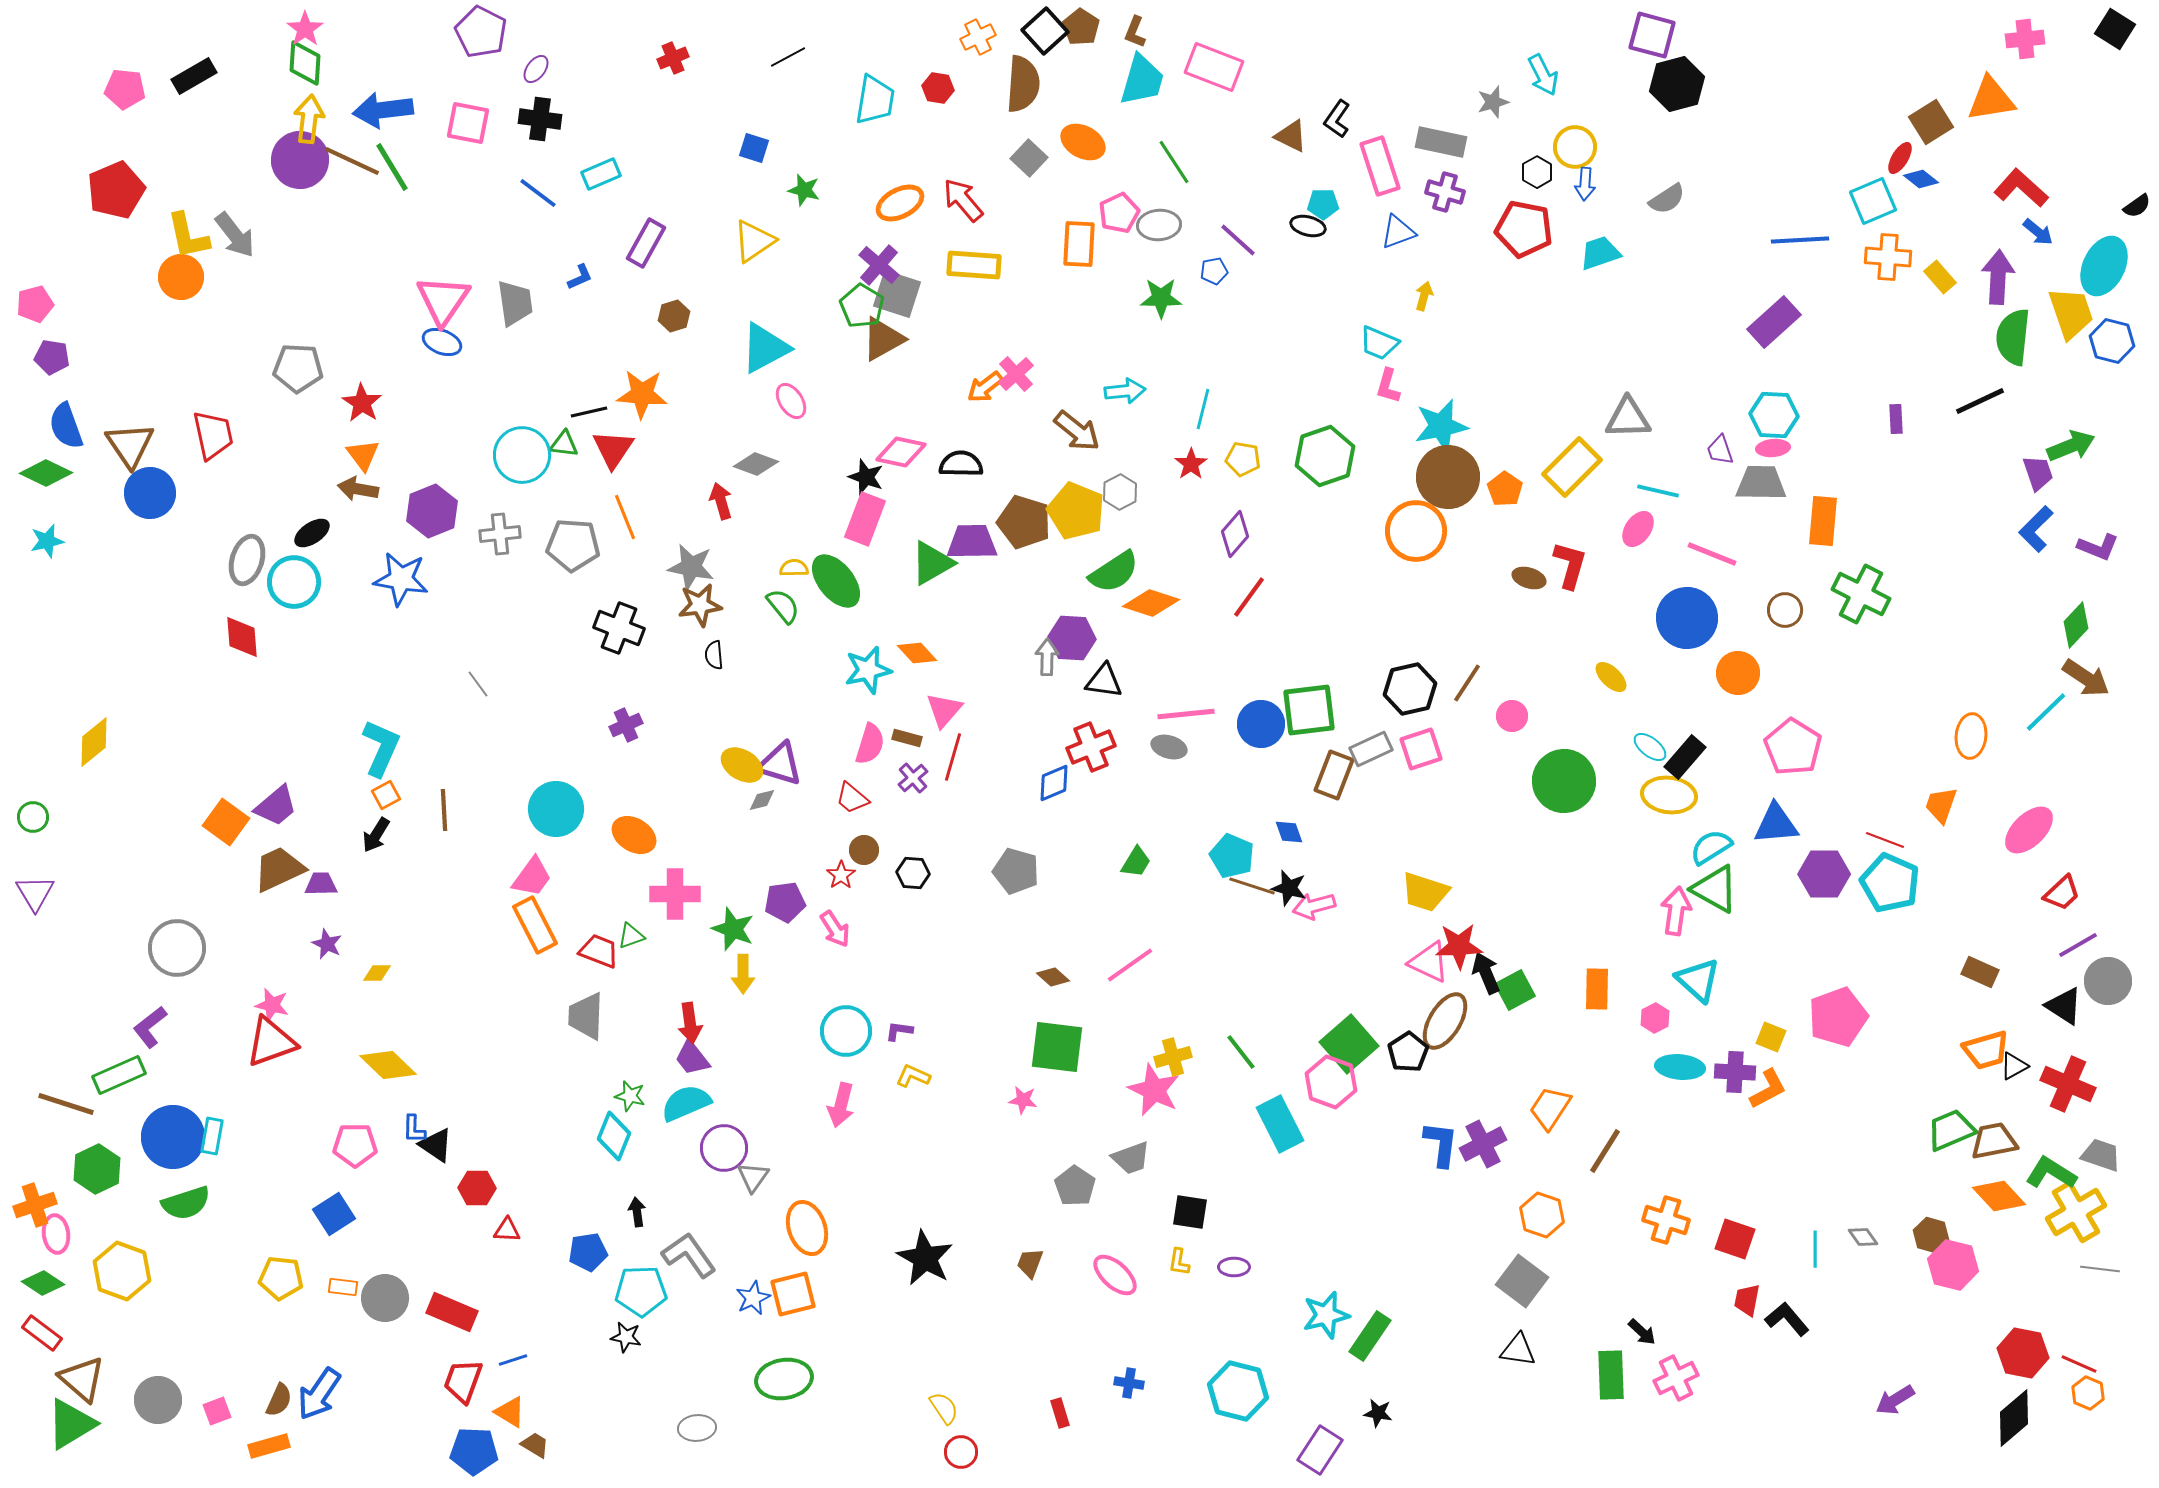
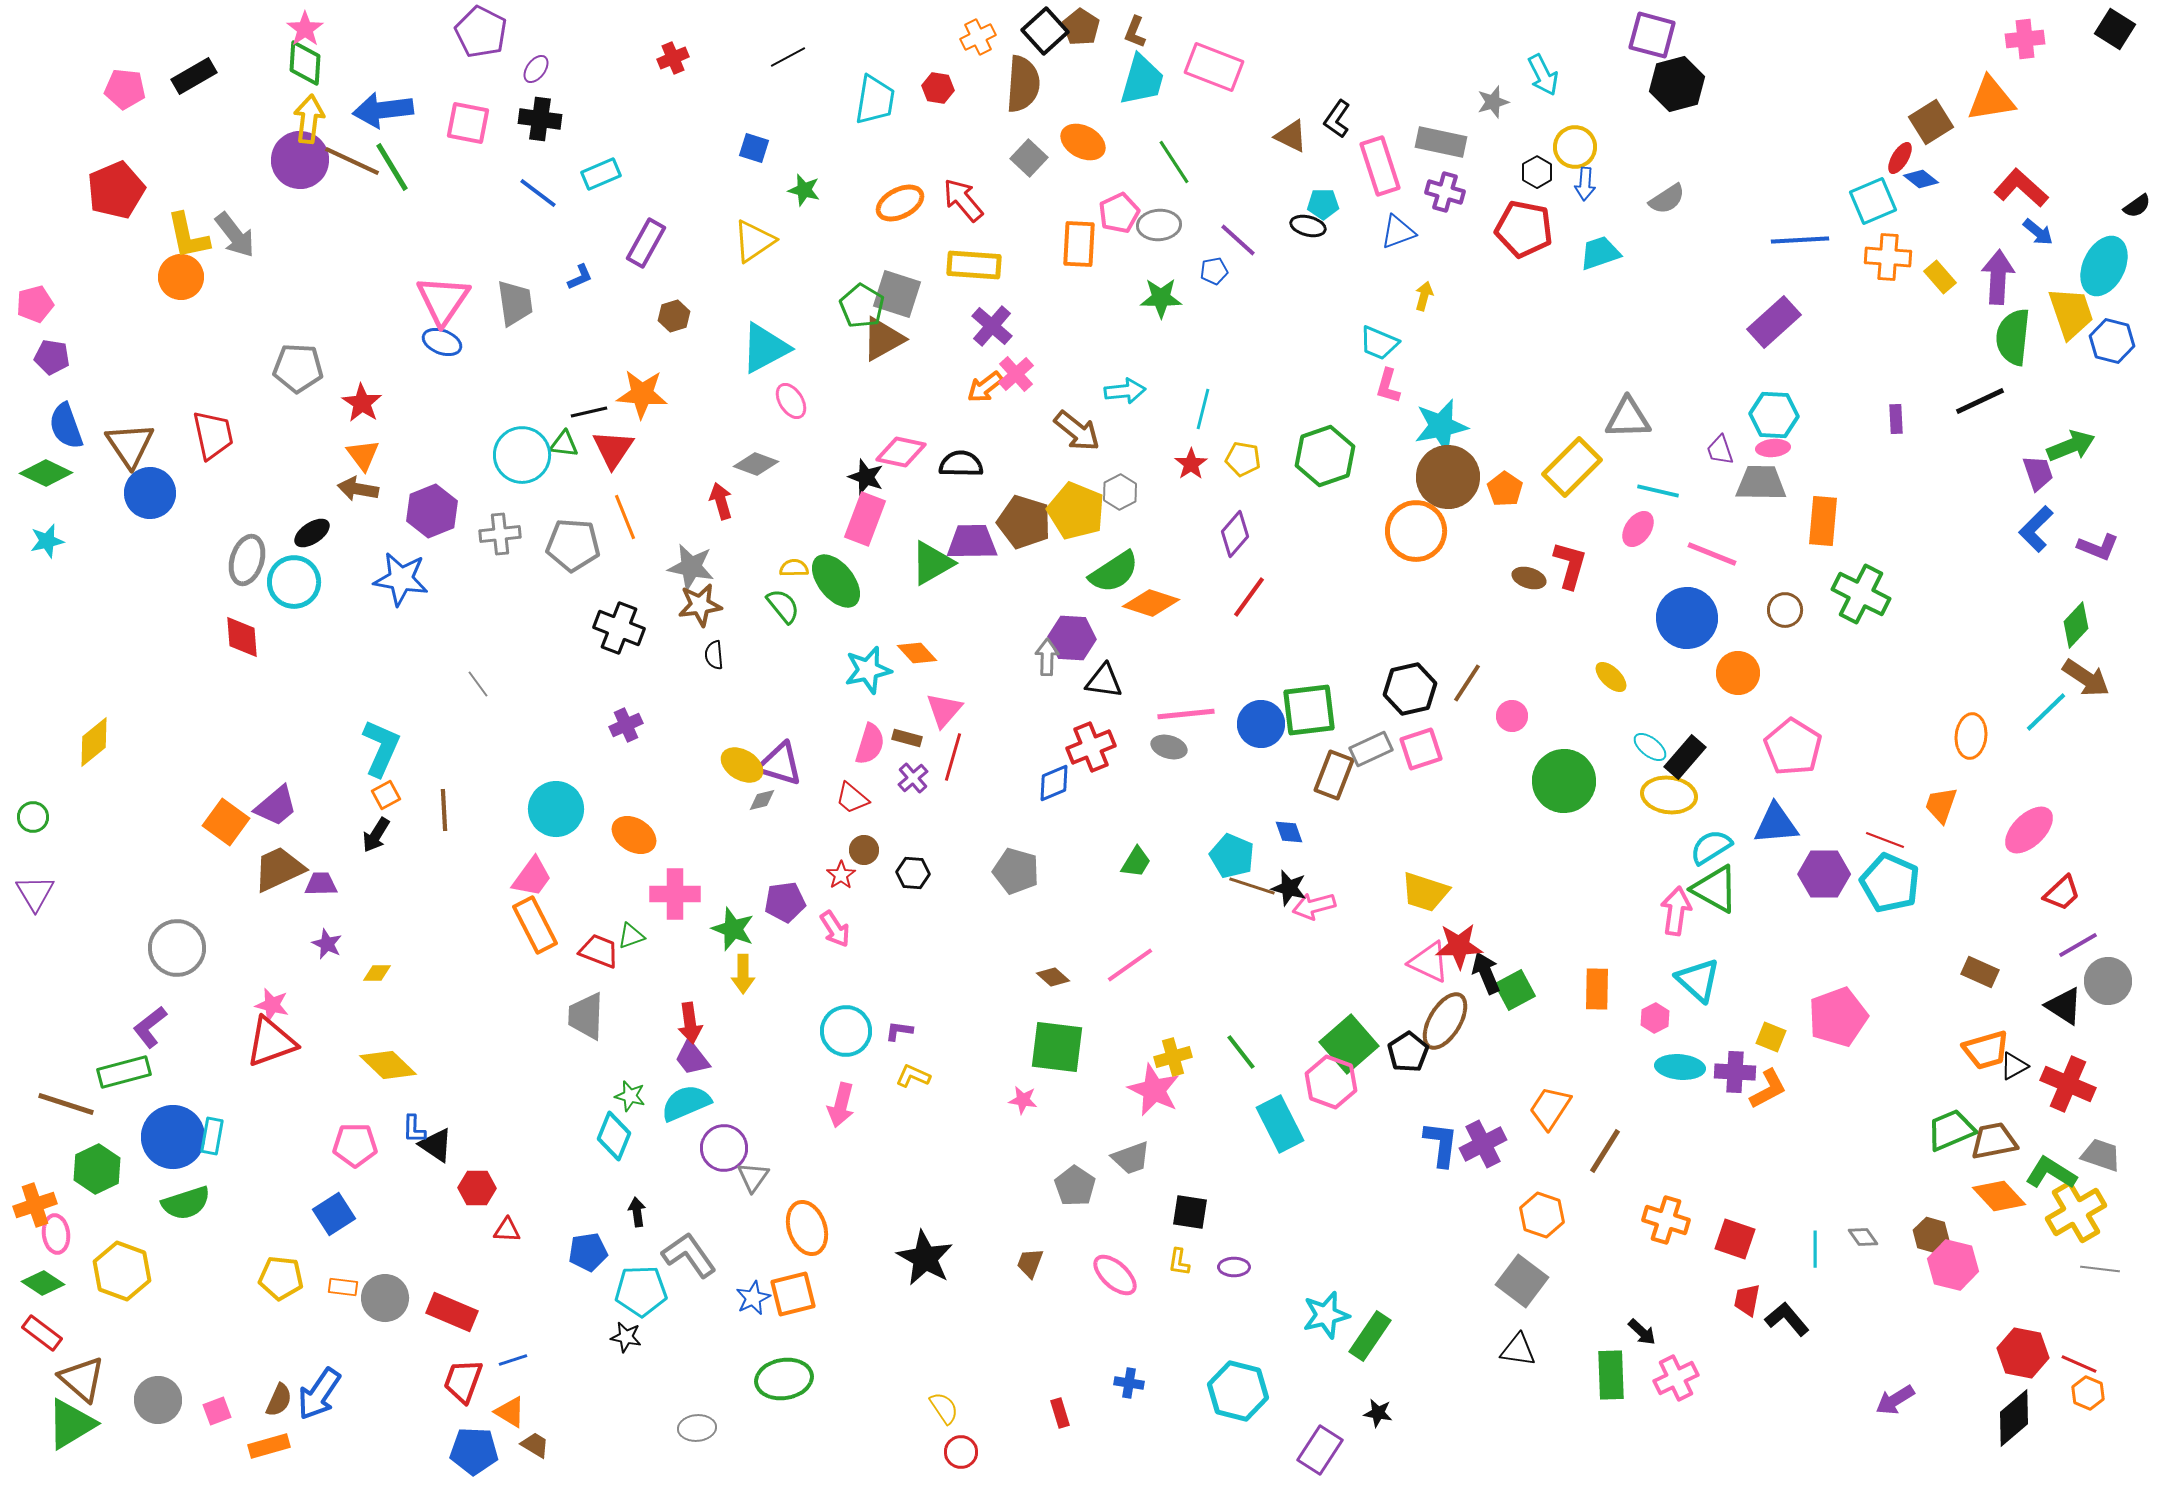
purple cross at (879, 265): moved 113 px right, 61 px down
green rectangle at (119, 1075): moved 5 px right, 3 px up; rotated 9 degrees clockwise
